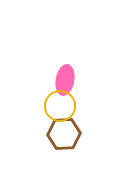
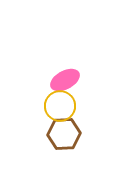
pink ellipse: rotated 52 degrees clockwise
